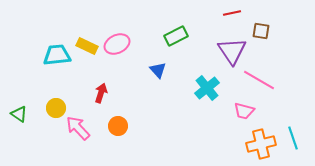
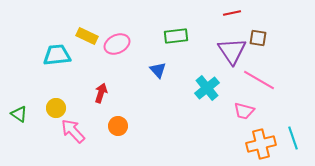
brown square: moved 3 px left, 7 px down
green rectangle: rotated 20 degrees clockwise
yellow rectangle: moved 10 px up
pink arrow: moved 5 px left, 3 px down
